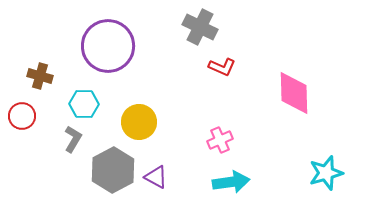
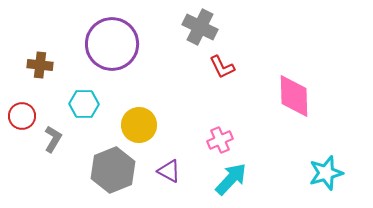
purple circle: moved 4 px right, 2 px up
red L-shape: rotated 40 degrees clockwise
brown cross: moved 11 px up; rotated 10 degrees counterclockwise
pink diamond: moved 3 px down
yellow circle: moved 3 px down
gray L-shape: moved 20 px left
gray hexagon: rotated 6 degrees clockwise
purple triangle: moved 13 px right, 6 px up
cyan arrow: moved 3 px up; rotated 39 degrees counterclockwise
